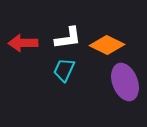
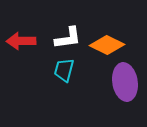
red arrow: moved 2 px left, 2 px up
cyan trapezoid: rotated 10 degrees counterclockwise
purple ellipse: rotated 12 degrees clockwise
